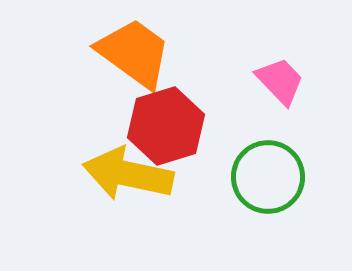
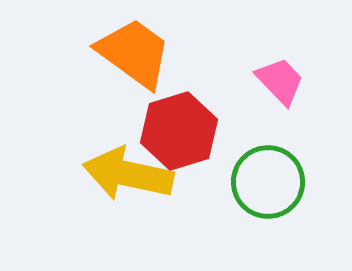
red hexagon: moved 13 px right, 5 px down
green circle: moved 5 px down
